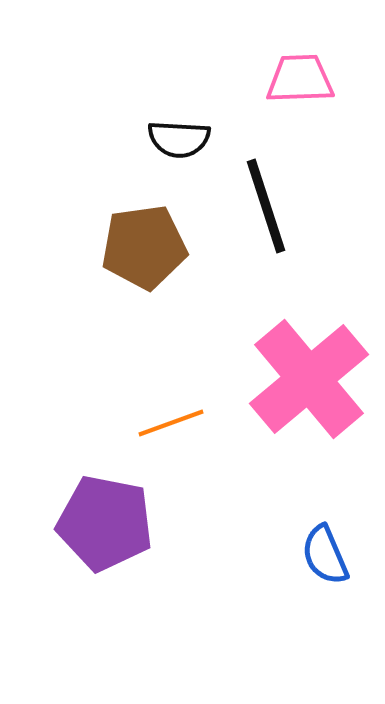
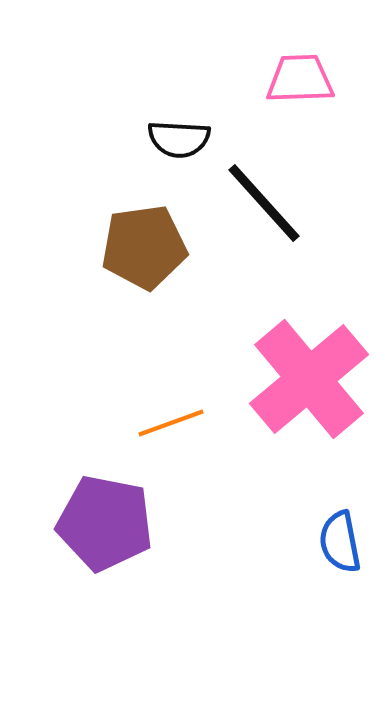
black line: moved 2 px left, 3 px up; rotated 24 degrees counterclockwise
blue semicircle: moved 15 px right, 13 px up; rotated 12 degrees clockwise
